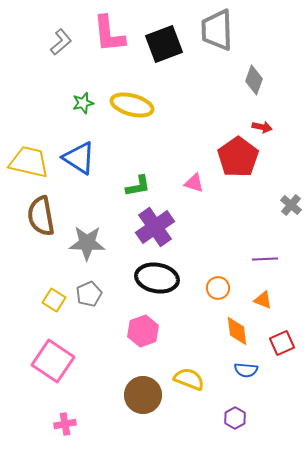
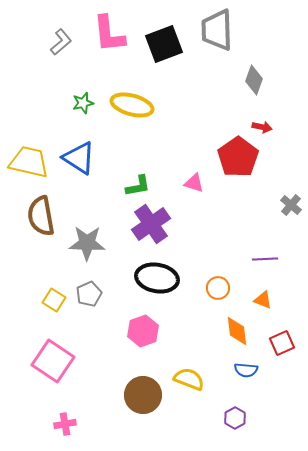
purple cross: moved 4 px left, 3 px up
